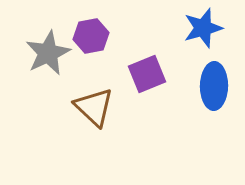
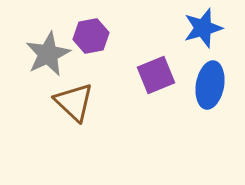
gray star: moved 1 px down
purple square: moved 9 px right, 1 px down
blue ellipse: moved 4 px left, 1 px up; rotated 9 degrees clockwise
brown triangle: moved 20 px left, 5 px up
